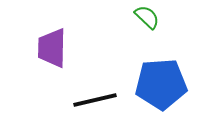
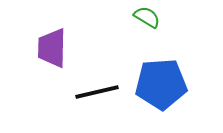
green semicircle: rotated 12 degrees counterclockwise
black line: moved 2 px right, 8 px up
